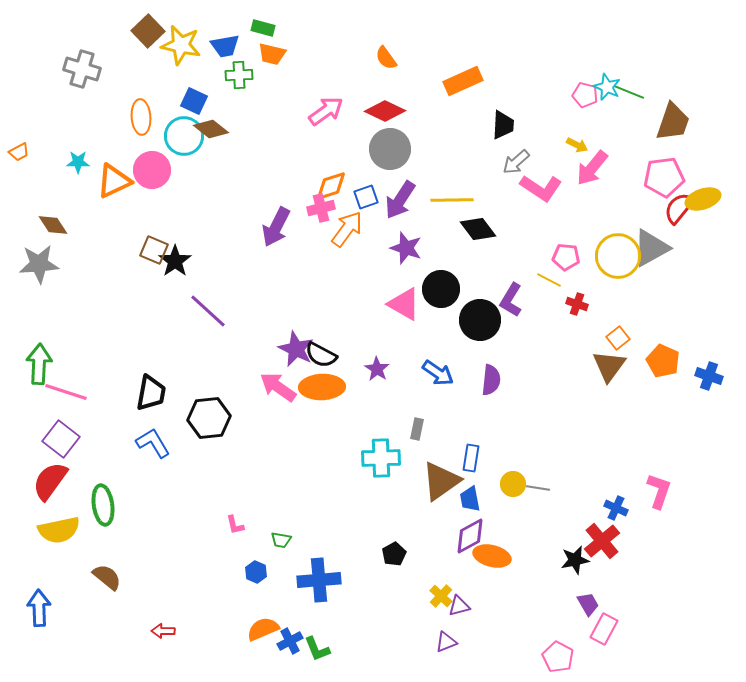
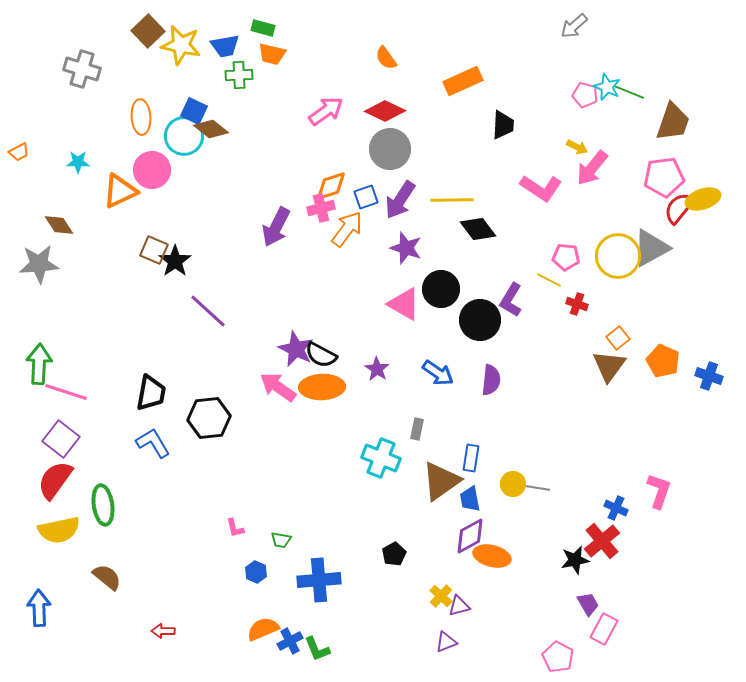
blue square at (194, 101): moved 10 px down
yellow arrow at (577, 145): moved 2 px down
gray arrow at (516, 162): moved 58 px right, 136 px up
orange triangle at (114, 181): moved 6 px right, 10 px down
brown diamond at (53, 225): moved 6 px right
cyan cross at (381, 458): rotated 24 degrees clockwise
red semicircle at (50, 481): moved 5 px right, 1 px up
pink L-shape at (235, 525): moved 3 px down
